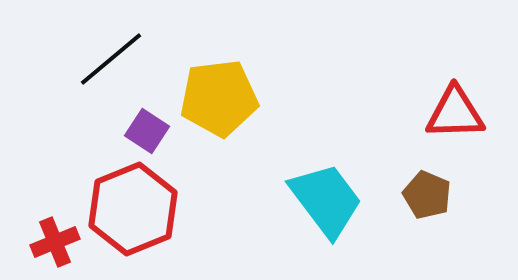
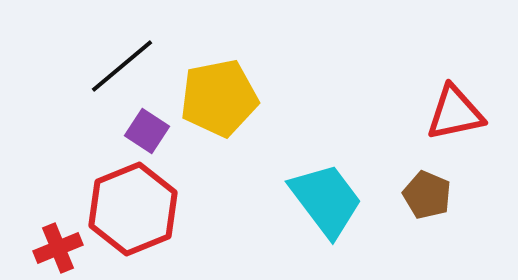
black line: moved 11 px right, 7 px down
yellow pentagon: rotated 4 degrees counterclockwise
red triangle: rotated 10 degrees counterclockwise
red cross: moved 3 px right, 6 px down
